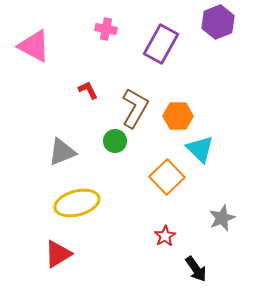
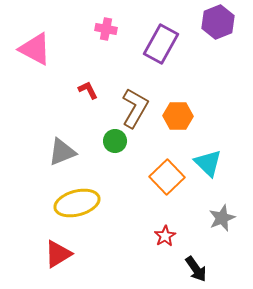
pink triangle: moved 1 px right, 3 px down
cyan triangle: moved 8 px right, 14 px down
